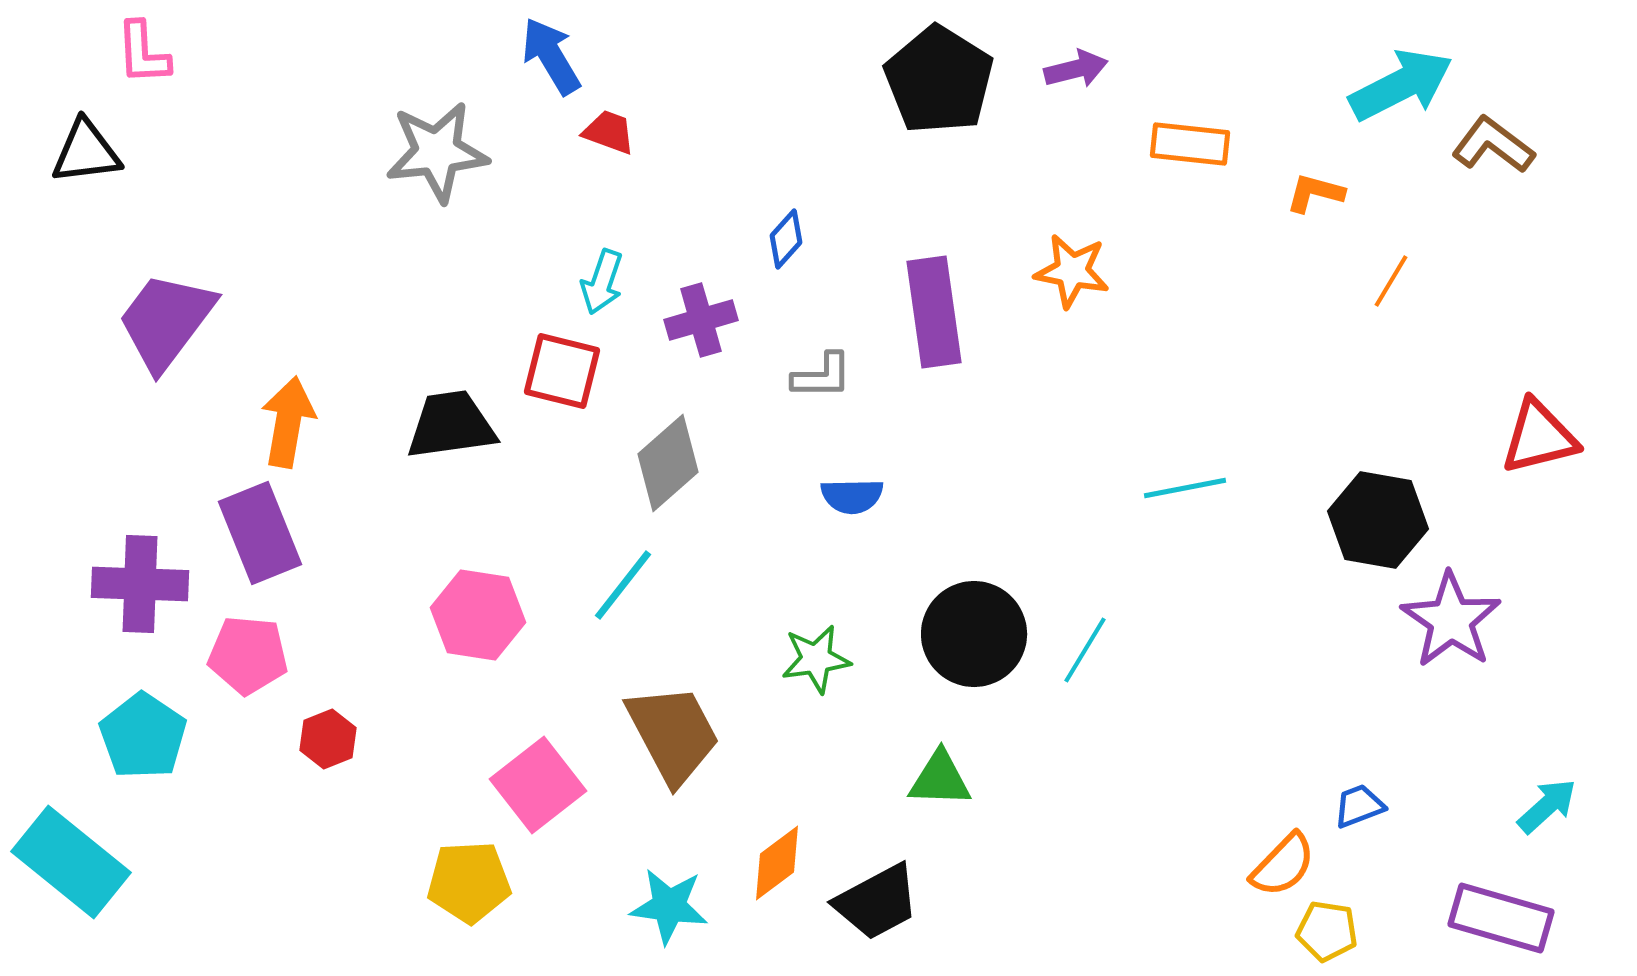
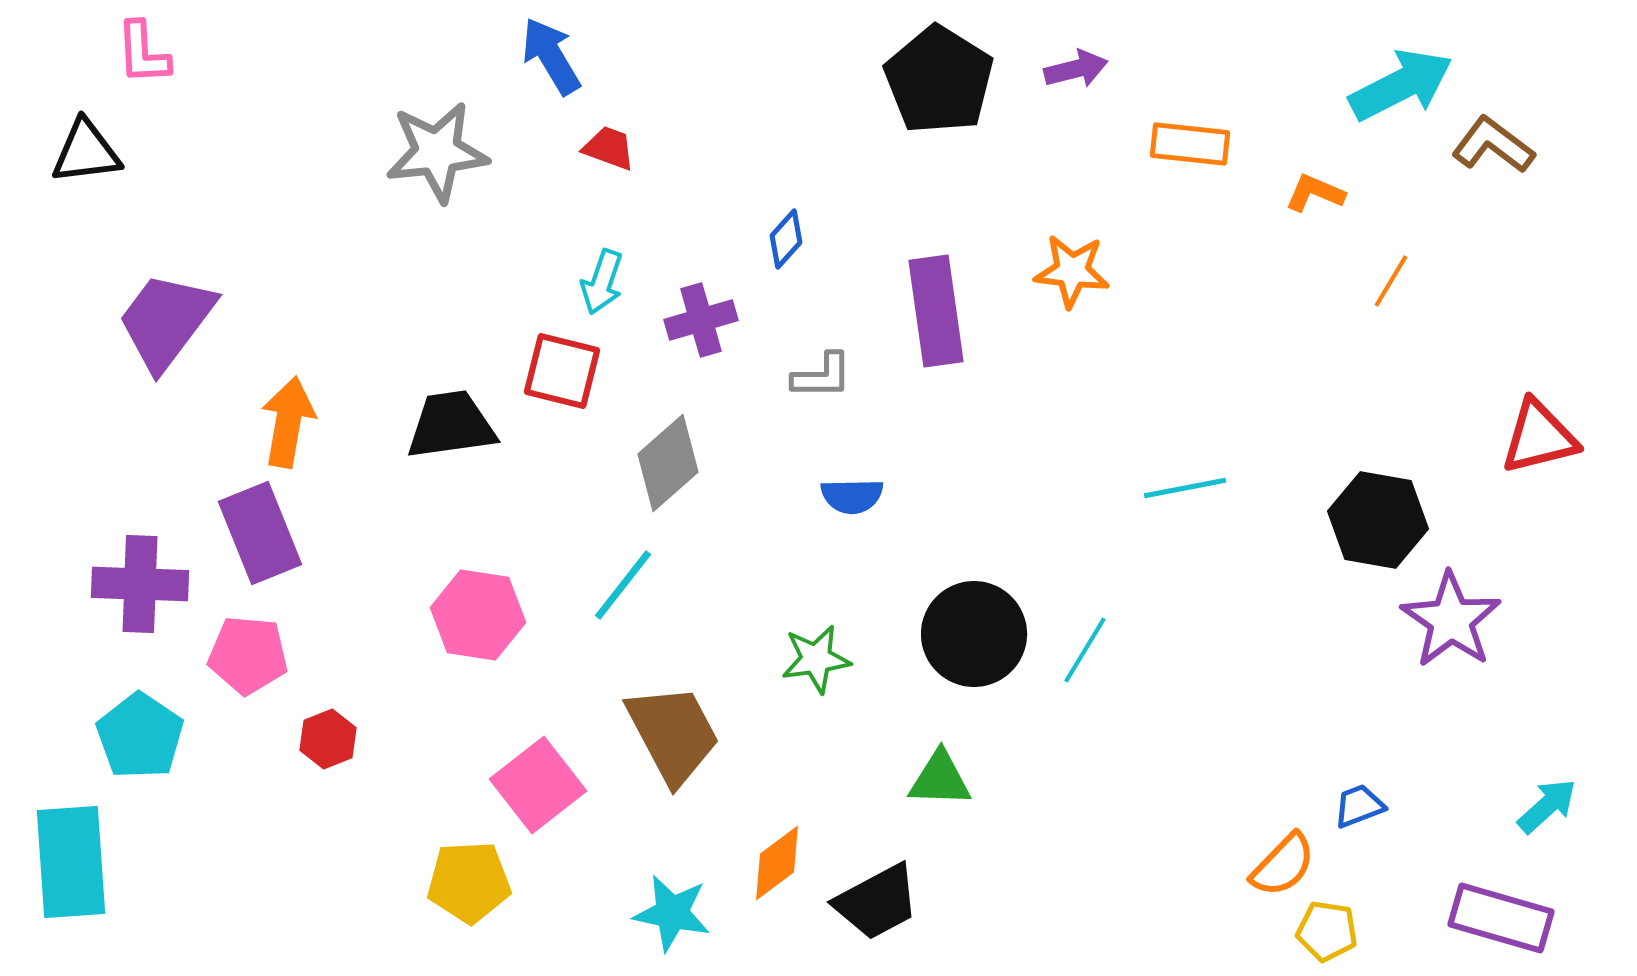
red trapezoid at (609, 132): moved 16 px down
orange L-shape at (1315, 193): rotated 8 degrees clockwise
orange star at (1072, 271): rotated 4 degrees counterclockwise
purple rectangle at (934, 312): moved 2 px right, 1 px up
cyan pentagon at (143, 736): moved 3 px left
cyan rectangle at (71, 862): rotated 47 degrees clockwise
cyan star at (669, 906): moved 3 px right, 7 px down; rotated 4 degrees clockwise
